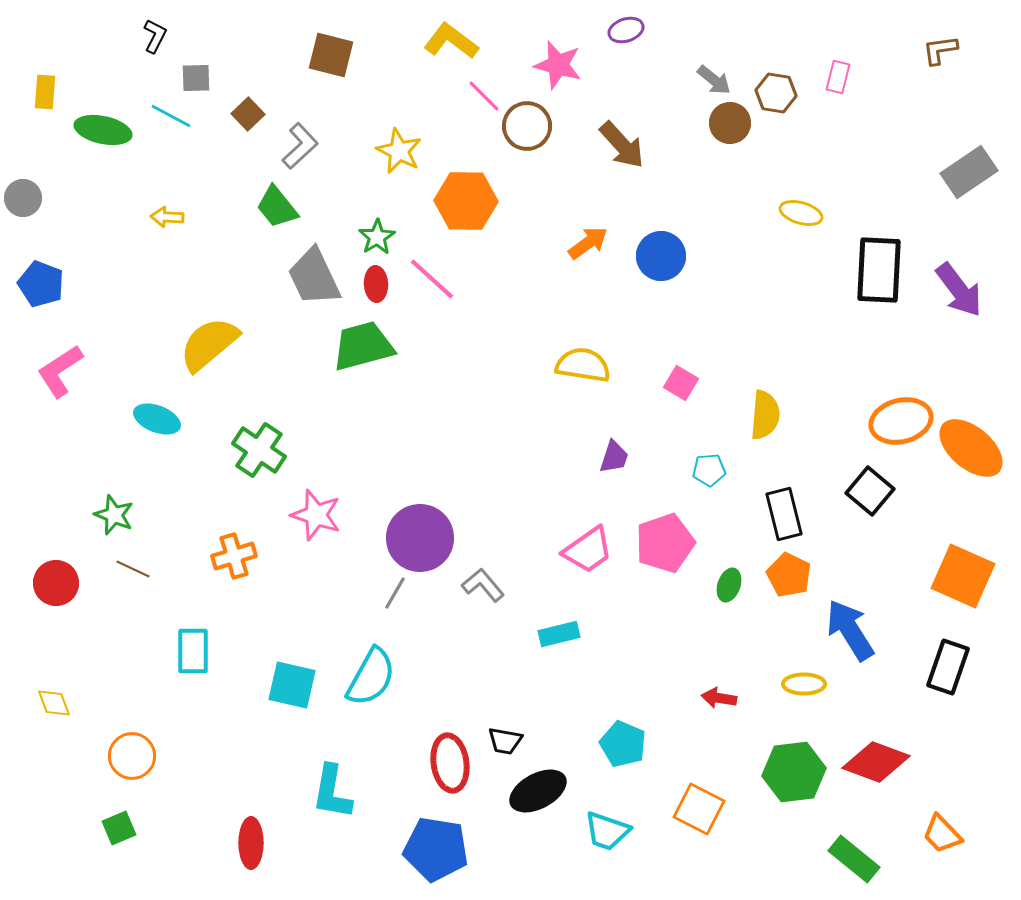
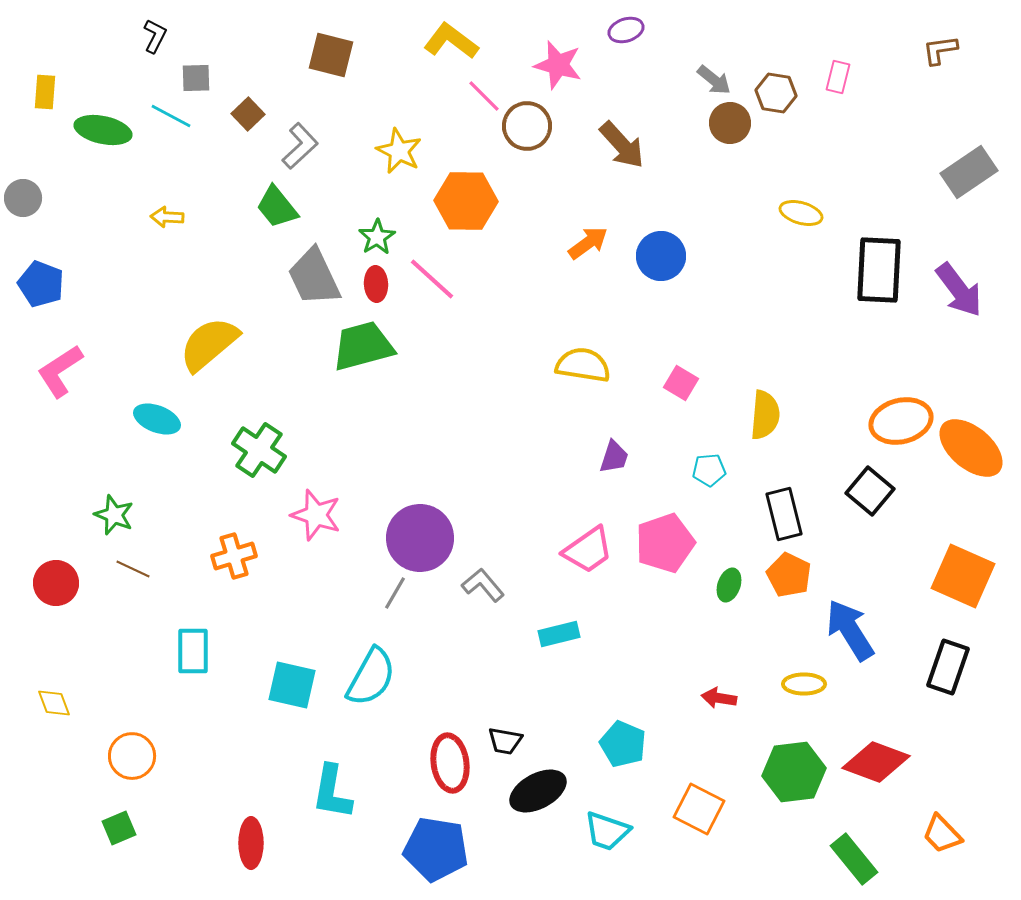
green rectangle at (854, 859): rotated 12 degrees clockwise
